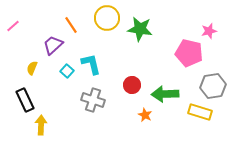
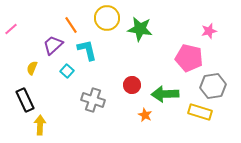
pink line: moved 2 px left, 3 px down
pink pentagon: moved 5 px down
cyan L-shape: moved 4 px left, 14 px up
yellow arrow: moved 1 px left
